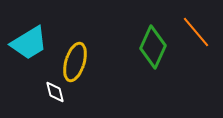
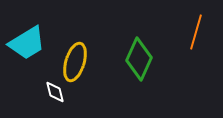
orange line: rotated 56 degrees clockwise
cyan trapezoid: moved 2 px left
green diamond: moved 14 px left, 12 px down
